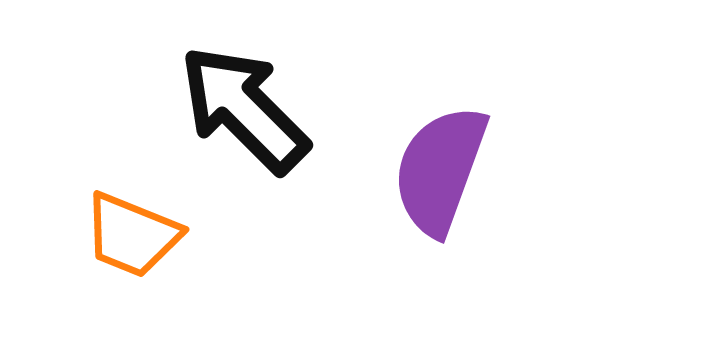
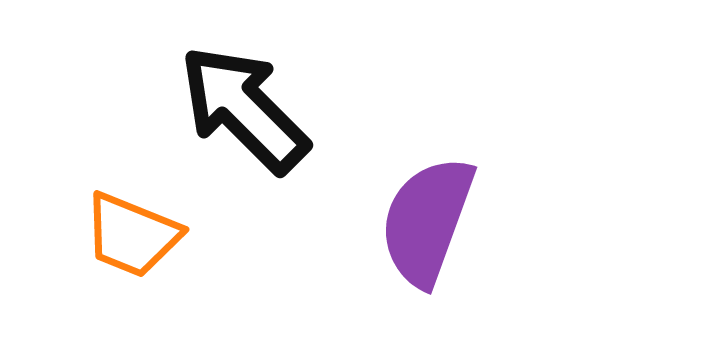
purple semicircle: moved 13 px left, 51 px down
